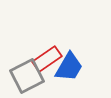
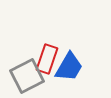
red rectangle: rotated 36 degrees counterclockwise
